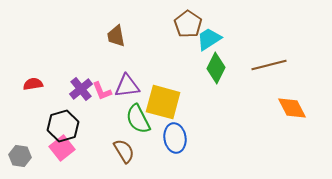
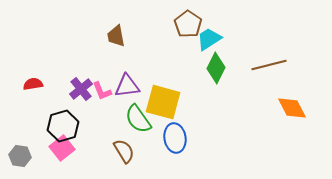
green semicircle: rotated 8 degrees counterclockwise
